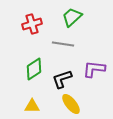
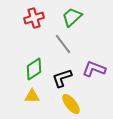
red cross: moved 2 px right, 6 px up
gray line: rotated 45 degrees clockwise
purple L-shape: rotated 15 degrees clockwise
black L-shape: moved 1 px up
yellow triangle: moved 10 px up
